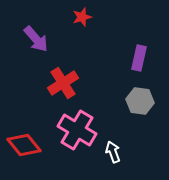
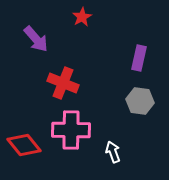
red star: rotated 12 degrees counterclockwise
red cross: rotated 36 degrees counterclockwise
pink cross: moved 6 px left; rotated 30 degrees counterclockwise
